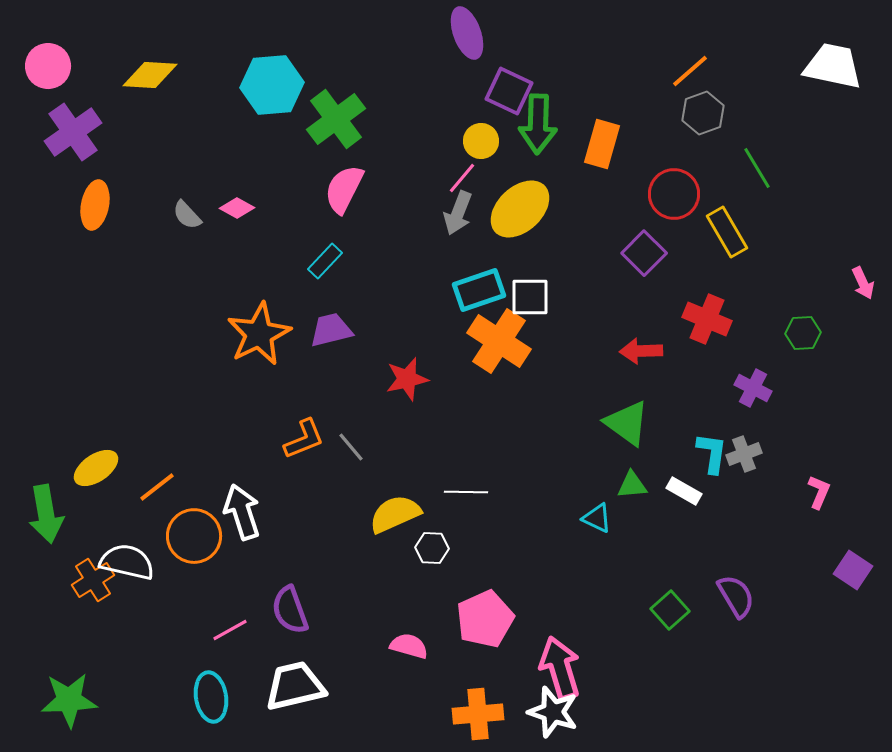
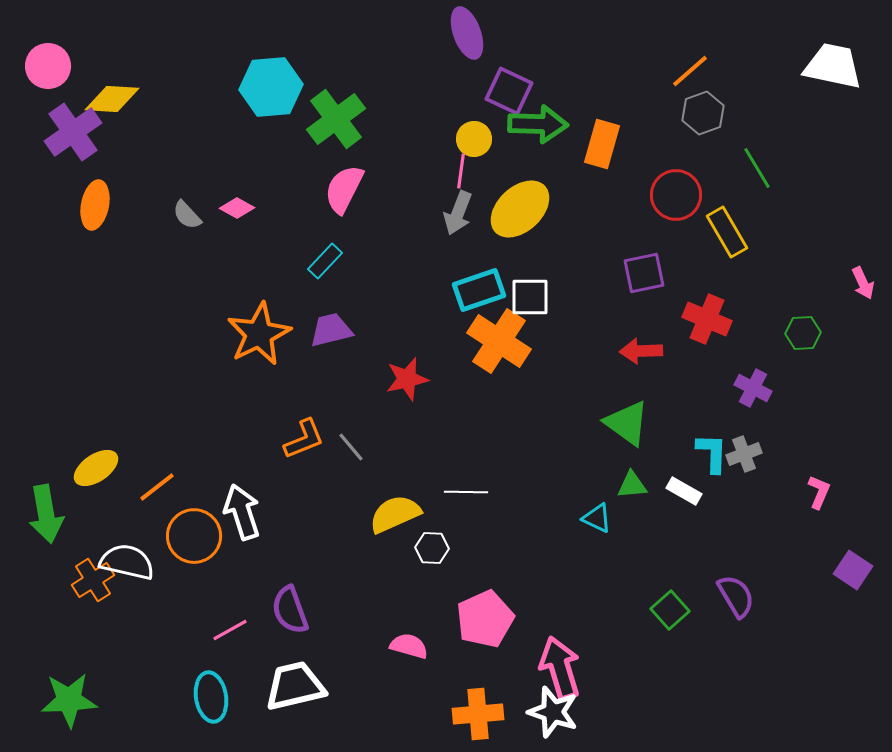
yellow diamond at (150, 75): moved 38 px left, 24 px down
cyan hexagon at (272, 85): moved 1 px left, 2 px down
green arrow at (538, 124): rotated 90 degrees counterclockwise
yellow circle at (481, 141): moved 7 px left, 2 px up
pink line at (462, 178): moved 1 px left, 7 px up; rotated 32 degrees counterclockwise
red circle at (674, 194): moved 2 px right, 1 px down
purple square at (644, 253): moved 20 px down; rotated 33 degrees clockwise
cyan L-shape at (712, 453): rotated 6 degrees counterclockwise
